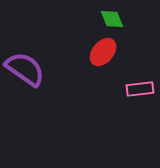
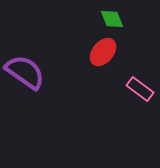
purple semicircle: moved 3 px down
pink rectangle: rotated 44 degrees clockwise
